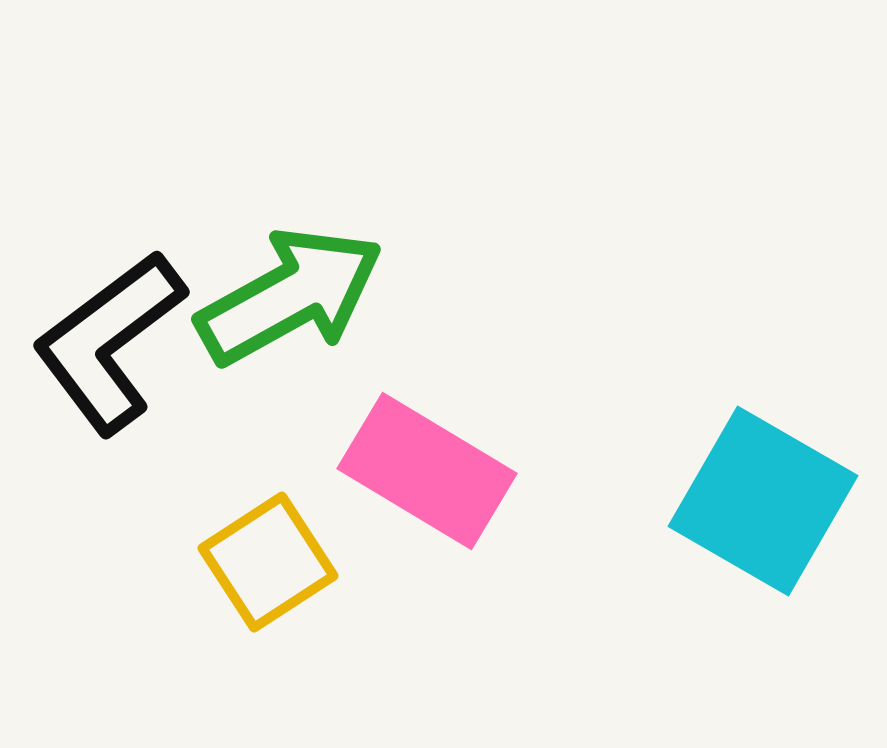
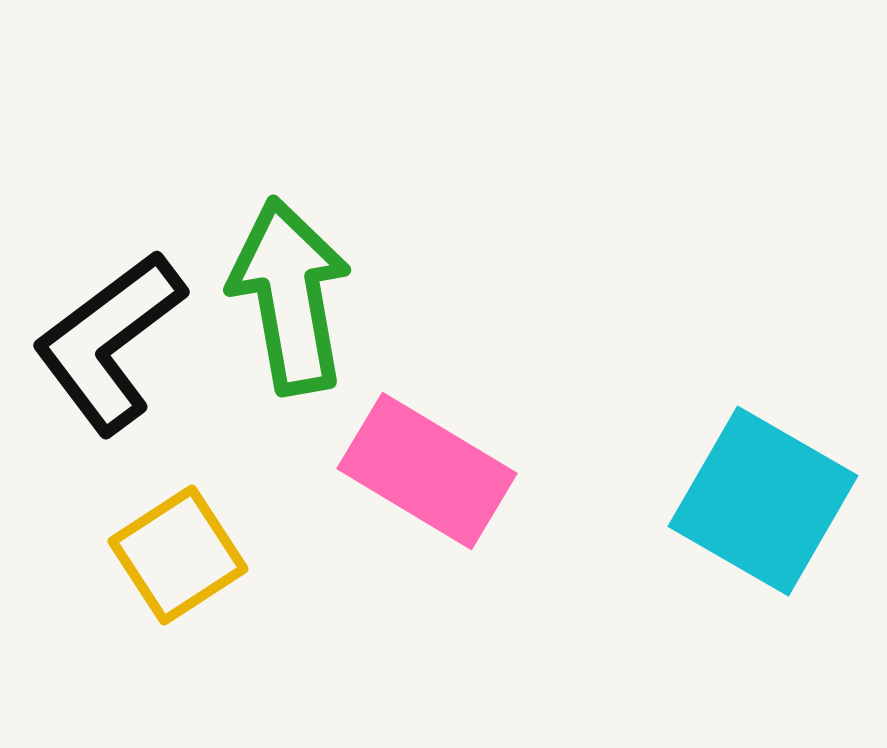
green arrow: rotated 71 degrees counterclockwise
yellow square: moved 90 px left, 7 px up
